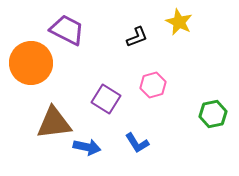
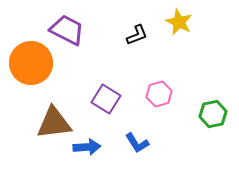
black L-shape: moved 2 px up
pink hexagon: moved 6 px right, 9 px down
blue arrow: rotated 16 degrees counterclockwise
